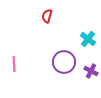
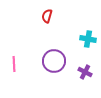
cyan cross: rotated 28 degrees counterclockwise
purple circle: moved 10 px left, 1 px up
purple cross: moved 6 px left, 1 px down
